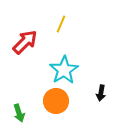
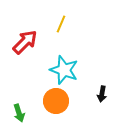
cyan star: rotated 20 degrees counterclockwise
black arrow: moved 1 px right, 1 px down
